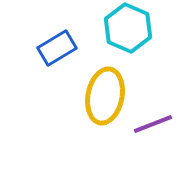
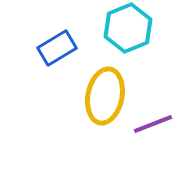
cyan hexagon: rotated 15 degrees clockwise
